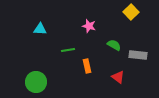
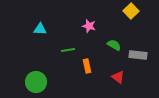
yellow square: moved 1 px up
